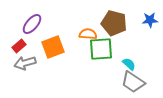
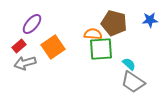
orange semicircle: moved 5 px right
orange square: rotated 15 degrees counterclockwise
